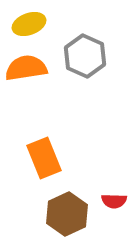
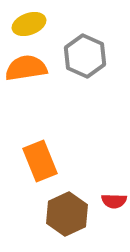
orange rectangle: moved 4 px left, 3 px down
